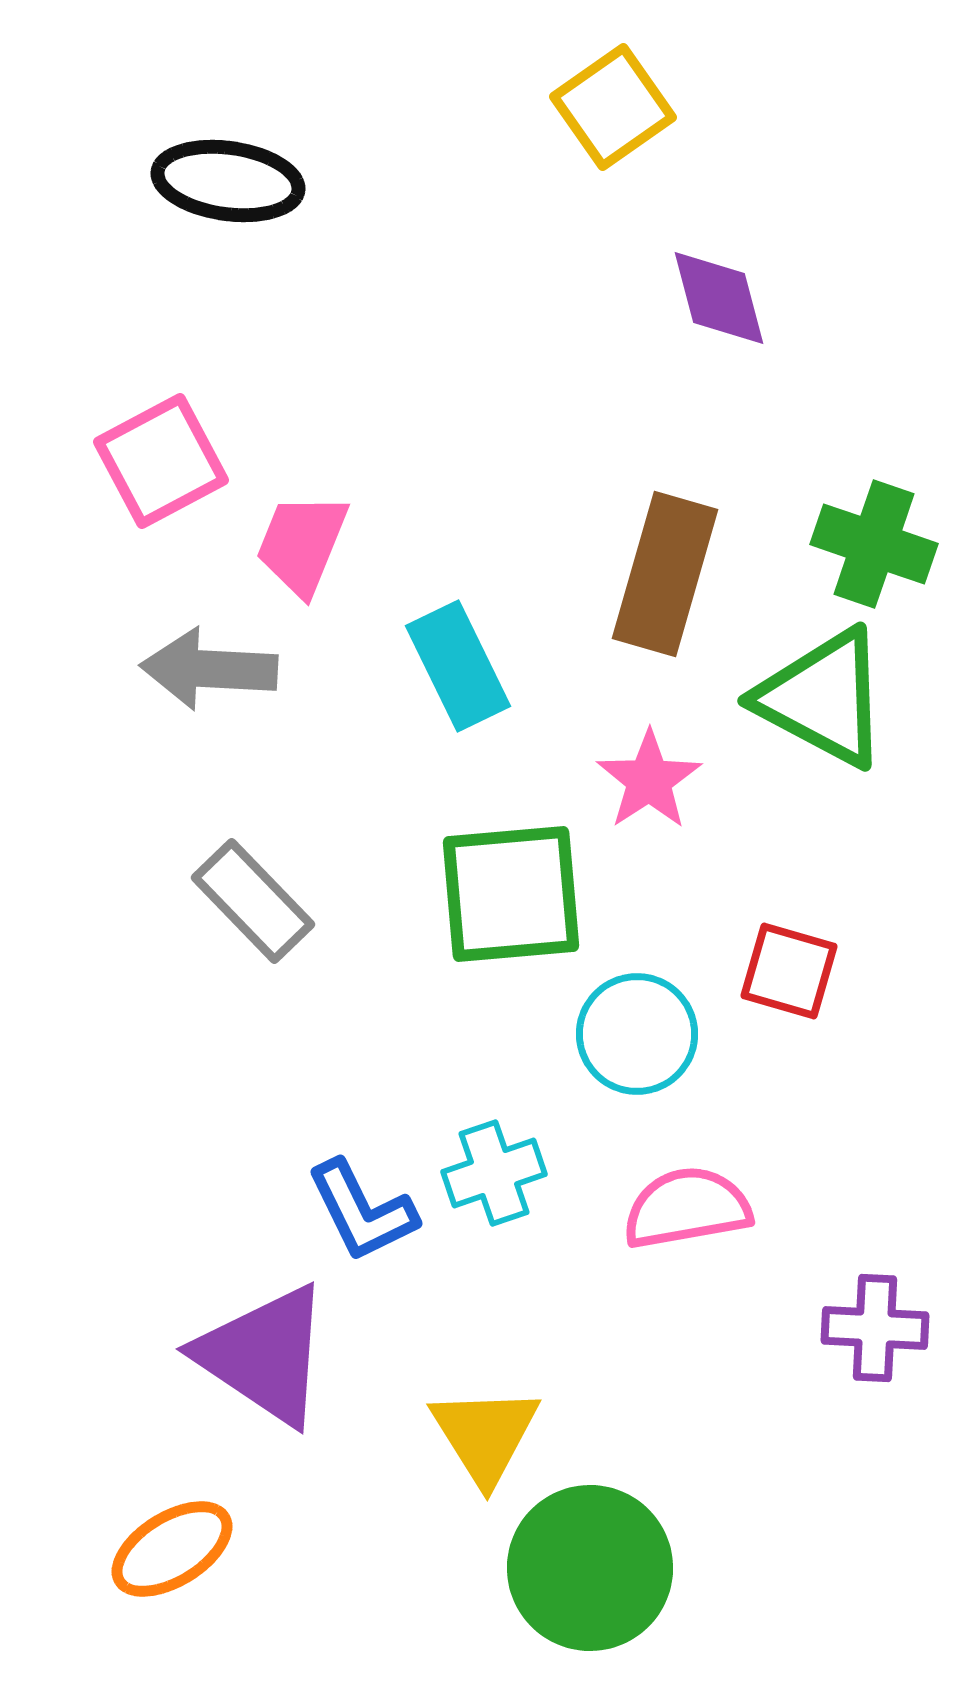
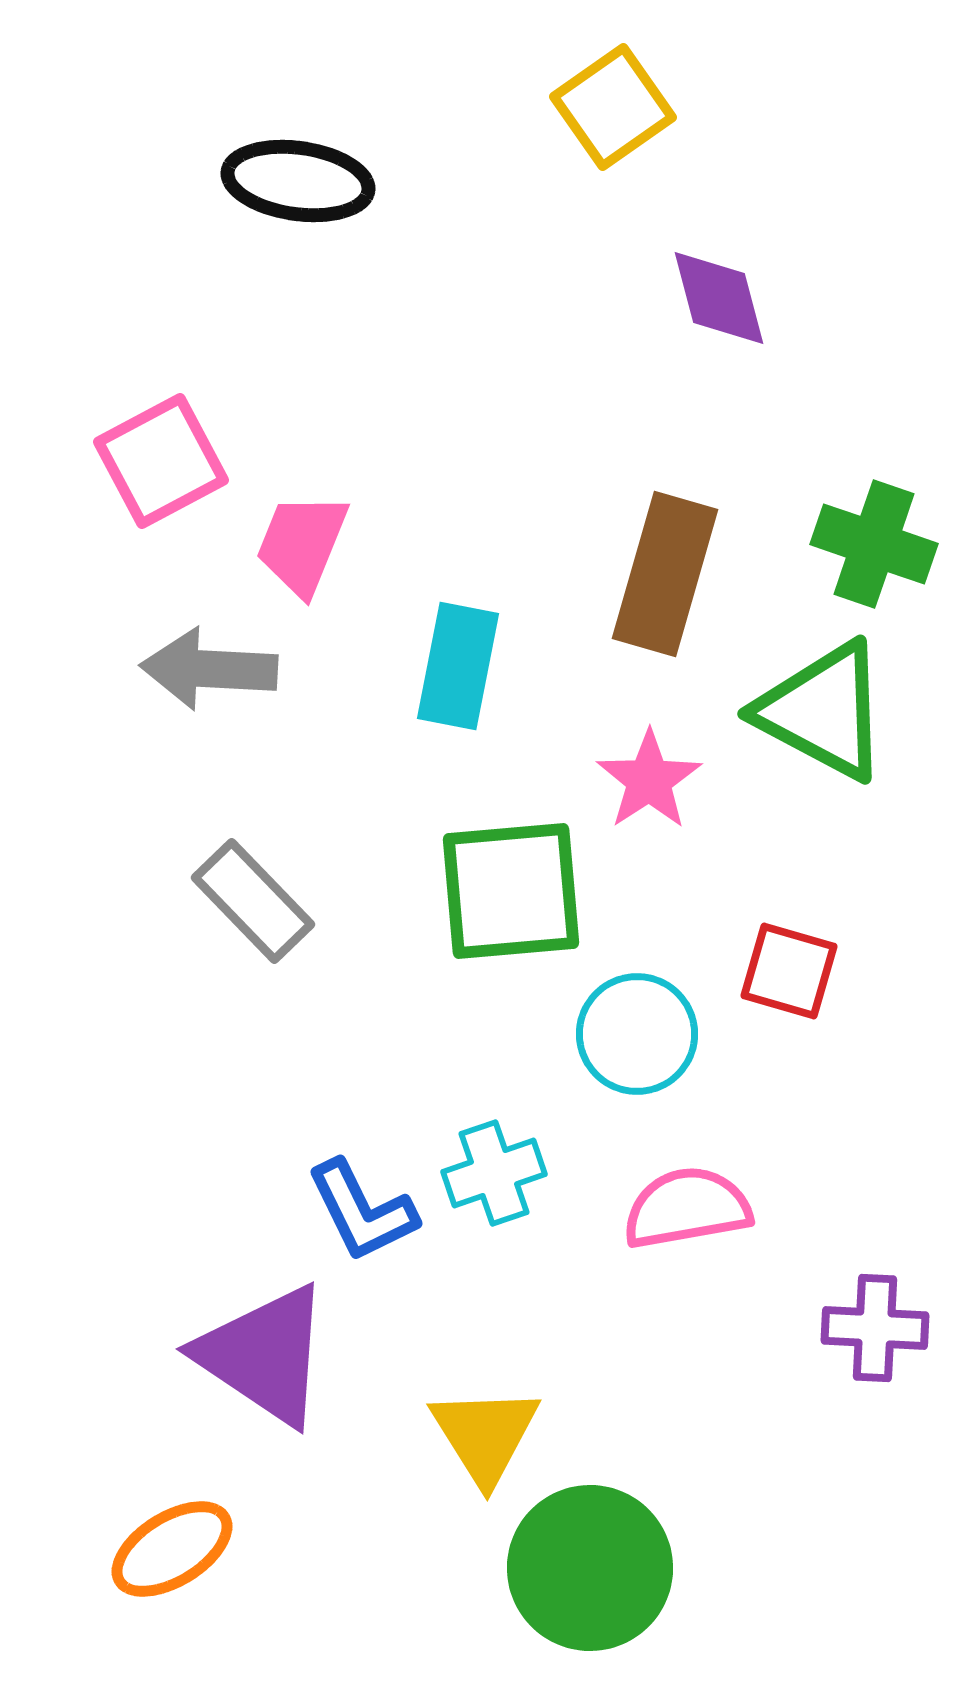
black ellipse: moved 70 px right
cyan rectangle: rotated 37 degrees clockwise
green triangle: moved 13 px down
green square: moved 3 px up
